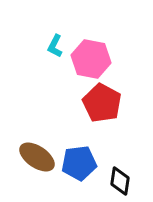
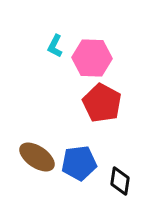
pink hexagon: moved 1 px right, 1 px up; rotated 9 degrees counterclockwise
